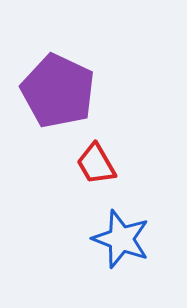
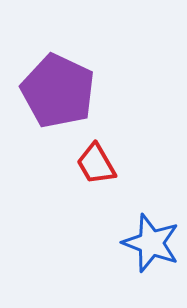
blue star: moved 30 px right, 4 px down
